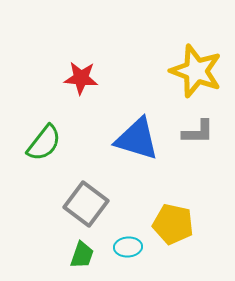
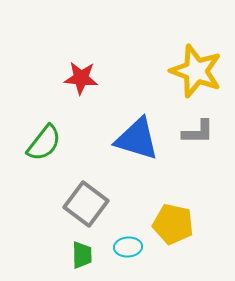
green trapezoid: rotated 20 degrees counterclockwise
